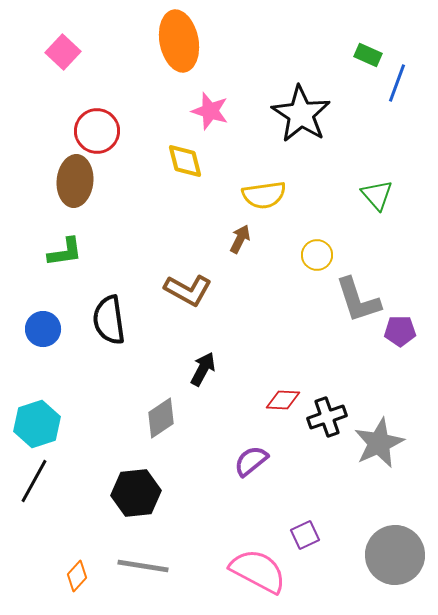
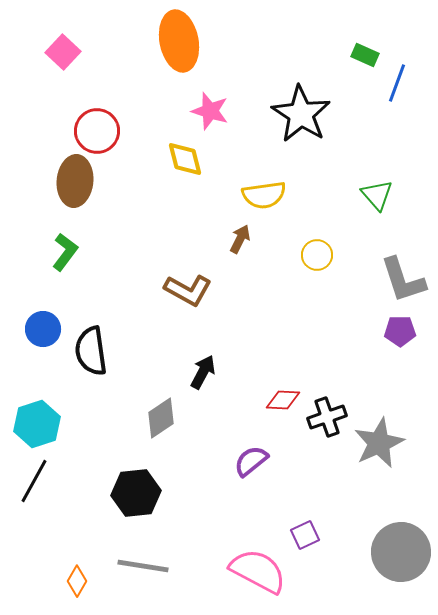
green rectangle: moved 3 px left
yellow diamond: moved 2 px up
green L-shape: rotated 45 degrees counterclockwise
gray L-shape: moved 45 px right, 20 px up
black semicircle: moved 18 px left, 31 px down
black arrow: moved 3 px down
gray circle: moved 6 px right, 3 px up
orange diamond: moved 5 px down; rotated 12 degrees counterclockwise
